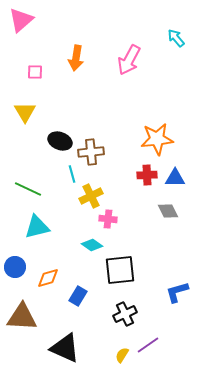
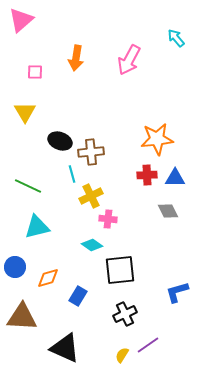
green line: moved 3 px up
